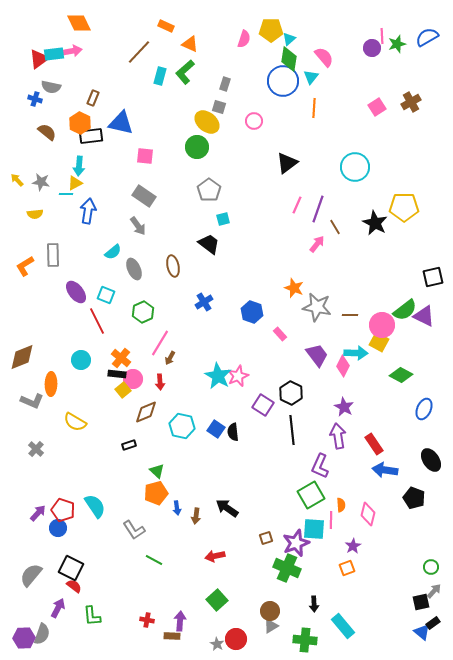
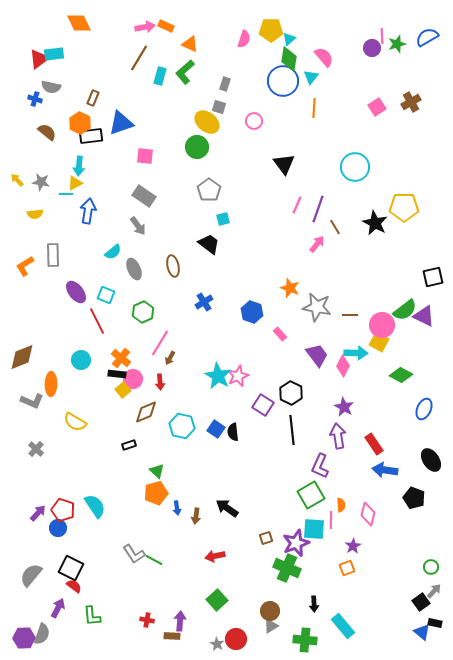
pink arrow at (72, 51): moved 73 px right, 24 px up
brown line at (139, 52): moved 6 px down; rotated 12 degrees counterclockwise
blue triangle at (121, 123): rotated 32 degrees counterclockwise
black triangle at (287, 163): moved 3 px left, 1 px down; rotated 30 degrees counterclockwise
orange star at (294, 288): moved 4 px left
gray L-shape at (134, 530): moved 24 px down
black square at (421, 602): rotated 24 degrees counterclockwise
black rectangle at (433, 623): moved 2 px right; rotated 48 degrees clockwise
